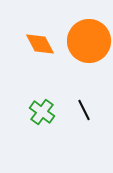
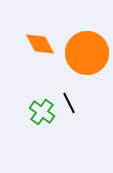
orange circle: moved 2 px left, 12 px down
black line: moved 15 px left, 7 px up
